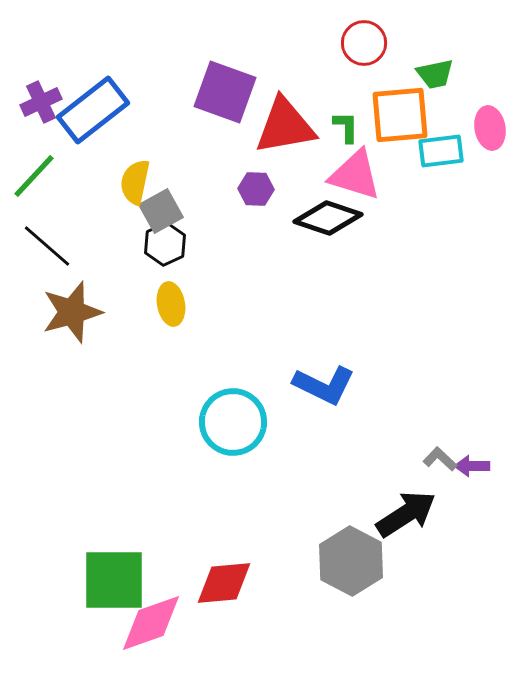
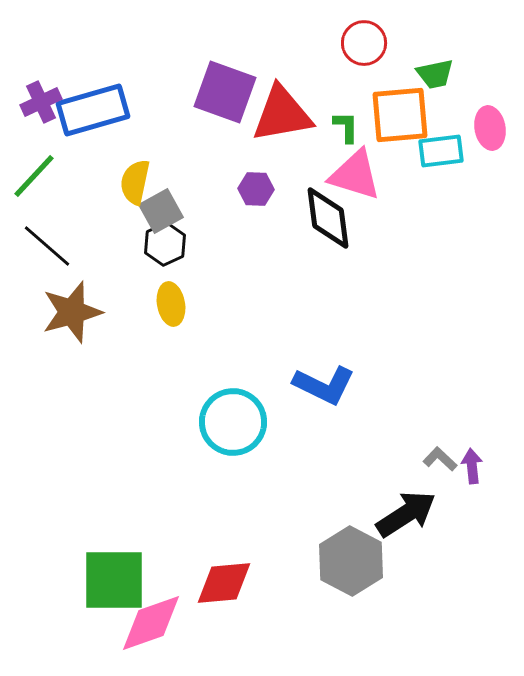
blue rectangle: rotated 22 degrees clockwise
red triangle: moved 3 px left, 12 px up
black diamond: rotated 64 degrees clockwise
purple arrow: rotated 84 degrees clockwise
